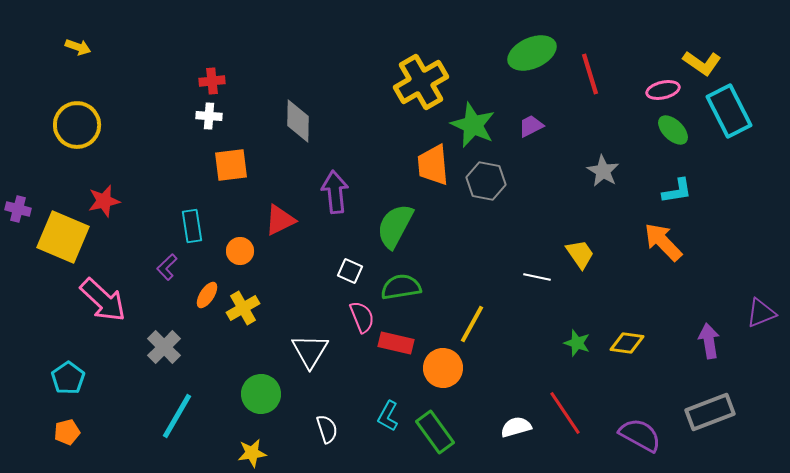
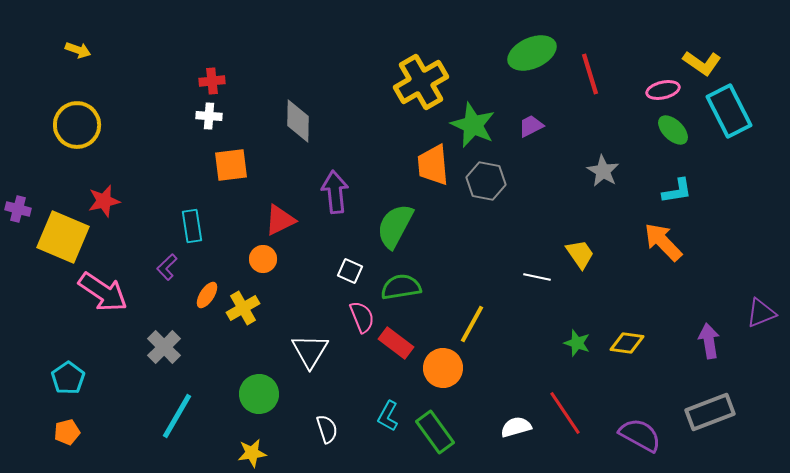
yellow arrow at (78, 47): moved 3 px down
orange circle at (240, 251): moved 23 px right, 8 px down
pink arrow at (103, 300): moved 8 px up; rotated 9 degrees counterclockwise
red rectangle at (396, 343): rotated 24 degrees clockwise
green circle at (261, 394): moved 2 px left
